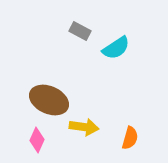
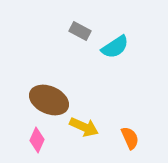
cyan semicircle: moved 1 px left, 1 px up
yellow arrow: rotated 16 degrees clockwise
orange semicircle: rotated 40 degrees counterclockwise
